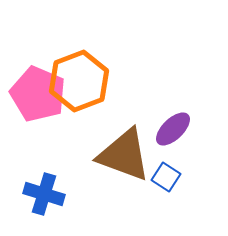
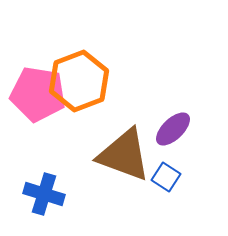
pink pentagon: rotated 14 degrees counterclockwise
